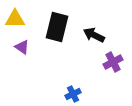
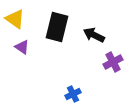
yellow triangle: rotated 35 degrees clockwise
